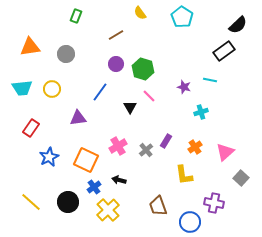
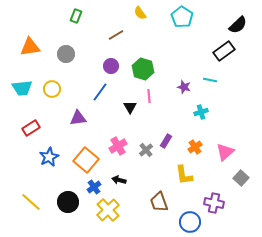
purple circle: moved 5 px left, 2 px down
pink line: rotated 40 degrees clockwise
red rectangle: rotated 24 degrees clockwise
orange square: rotated 15 degrees clockwise
brown trapezoid: moved 1 px right, 4 px up
